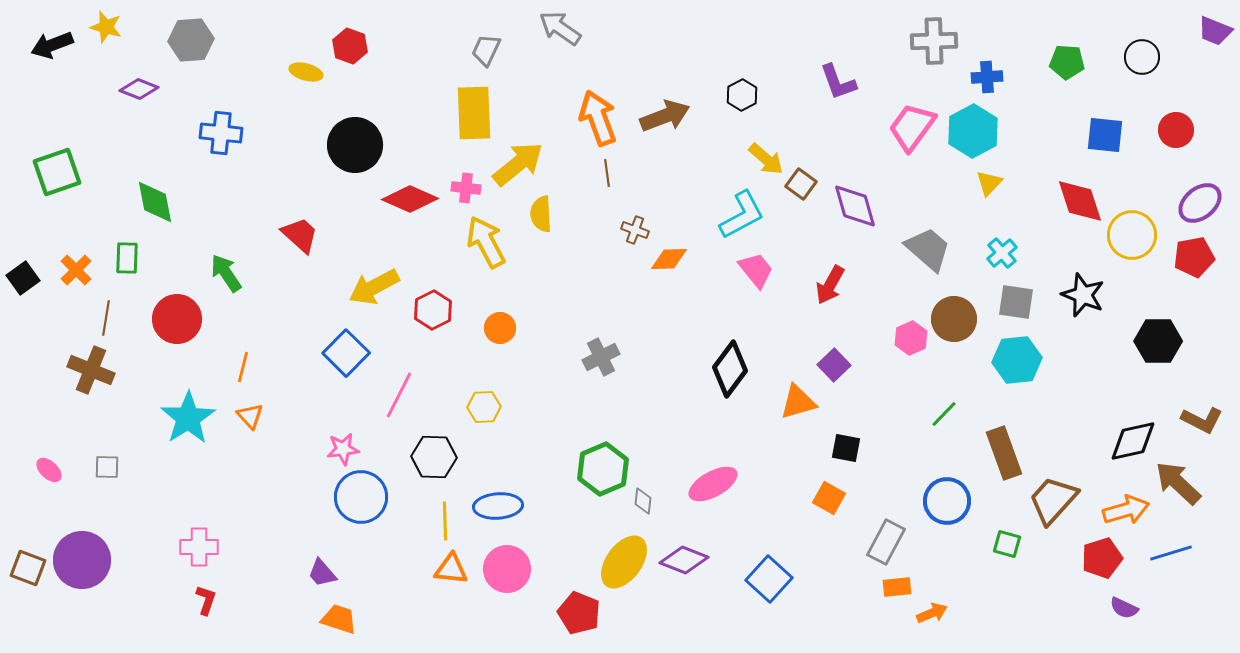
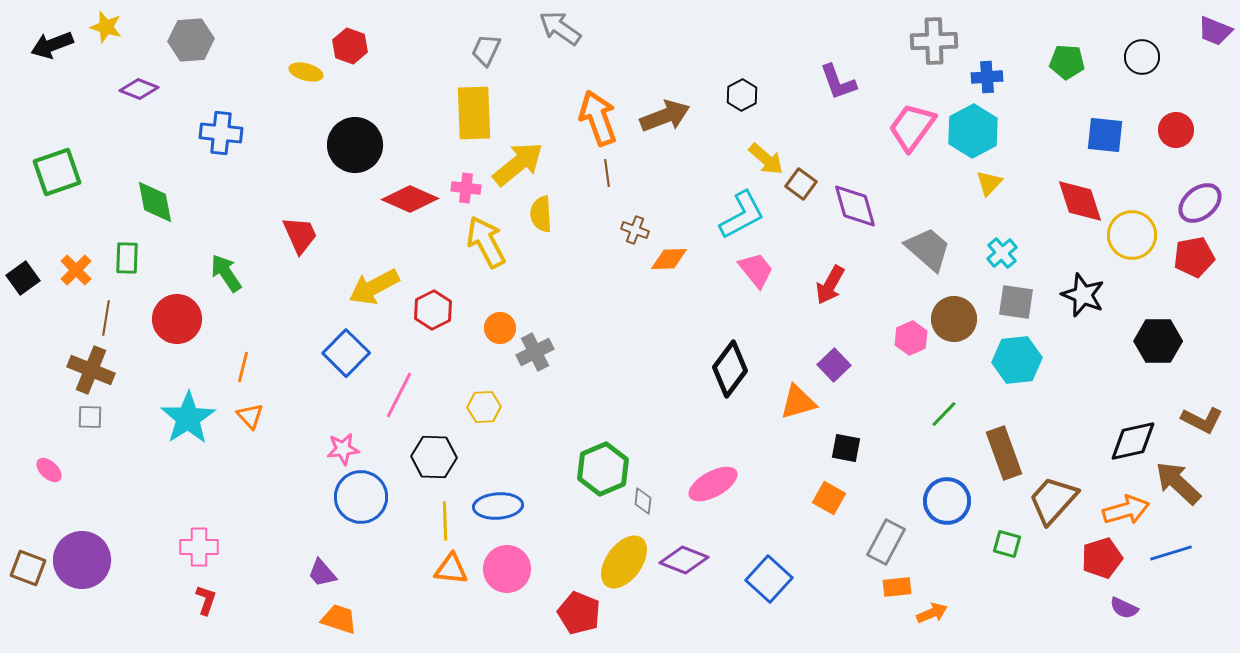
red trapezoid at (300, 235): rotated 24 degrees clockwise
gray cross at (601, 357): moved 66 px left, 5 px up
gray square at (107, 467): moved 17 px left, 50 px up
